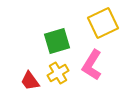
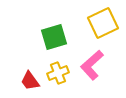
green square: moved 3 px left, 4 px up
pink L-shape: rotated 16 degrees clockwise
yellow cross: rotated 10 degrees clockwise
